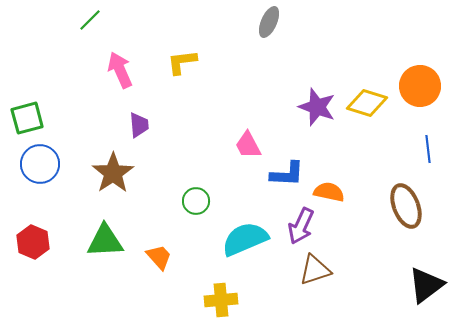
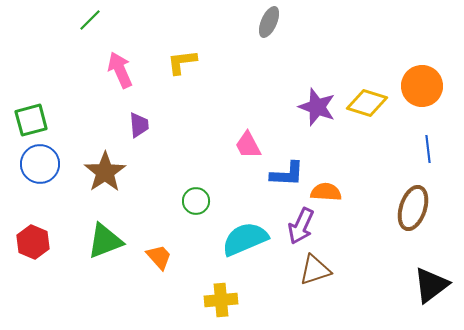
orange circle: moved 2 px right
green square: moved 4 px right, 2 px down
brown star: moved 8 px left, 1 px up
orange semicircle: moved 3 px left; rotated 8 degrees counterclockwise
brown ellipse: moved 7 px right, 2 px down; rotated 39 degrees clockwise
green triangle: rotated 18 degrees counterclockwise
black triangle: moved 5 px right
